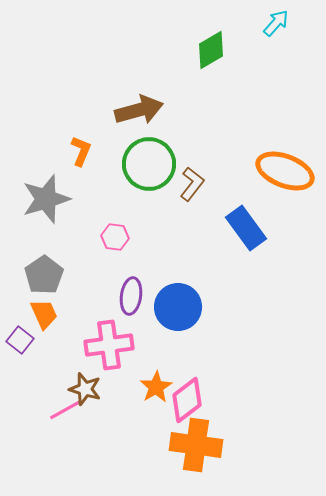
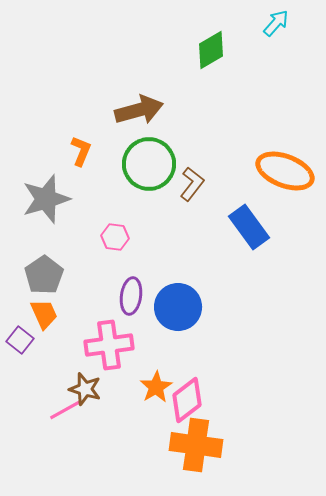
blue rectangle: moved 3 px right, 1 px up
